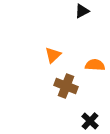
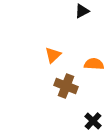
orange semicircle: moved 1 px left, 1 px up
black cross: moved 3 px right
